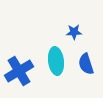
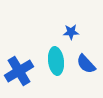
blue star: moved 3 px left
blue semicircle: rotated 25 degrees counterclockwise
